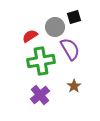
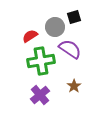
purple semicircle: rotated 25 degrees counterclockwise
